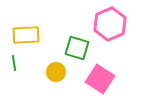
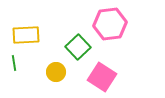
pink hexagon: rotated 16 degrees clockwise
green square: moved 1 px right, 1 px up; rotated 30 degrees clockwise
pink square: moved 2 px right, 2 px up
